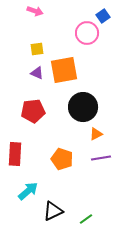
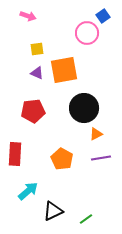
pink arrow: moved 7 px left, 5 px down
black circle: moved 1 px right, 1 px down
orange pentagon: rotated 10 degrees clockwise
